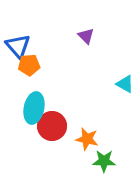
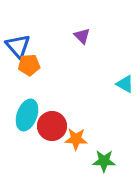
purple triangle: moved 4 px left
cyan ellipse: moved 7 px left, 7 px down; rotated 8 degrees clockwise
orange star: moved 11 px left; rotated 10 degrees counterclockwise
